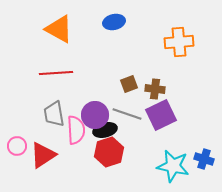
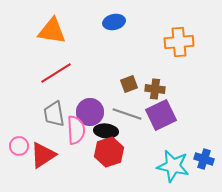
orange triangle: moved 7 px left, 2 px down; rotated 20 degrees counterclockwise
red line: rotated 28 degrees counterclockwise
purple circle: moved 5 px left, 3 px up
black ellipse: moved 1 px right, 1 px down; rotated 20 degrees clockwise
pink circle: moved 2 px right
